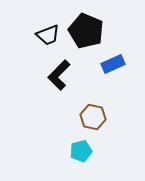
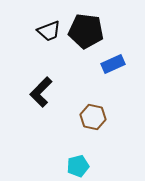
black pentagon: rotated 16 degrees counterclockwise
black trapezoid: moved 1 px right, 4 px up
black L-shape: moved 18 px left, 17 px down
cyan pentagon: moved 3 px left, 15 px down
